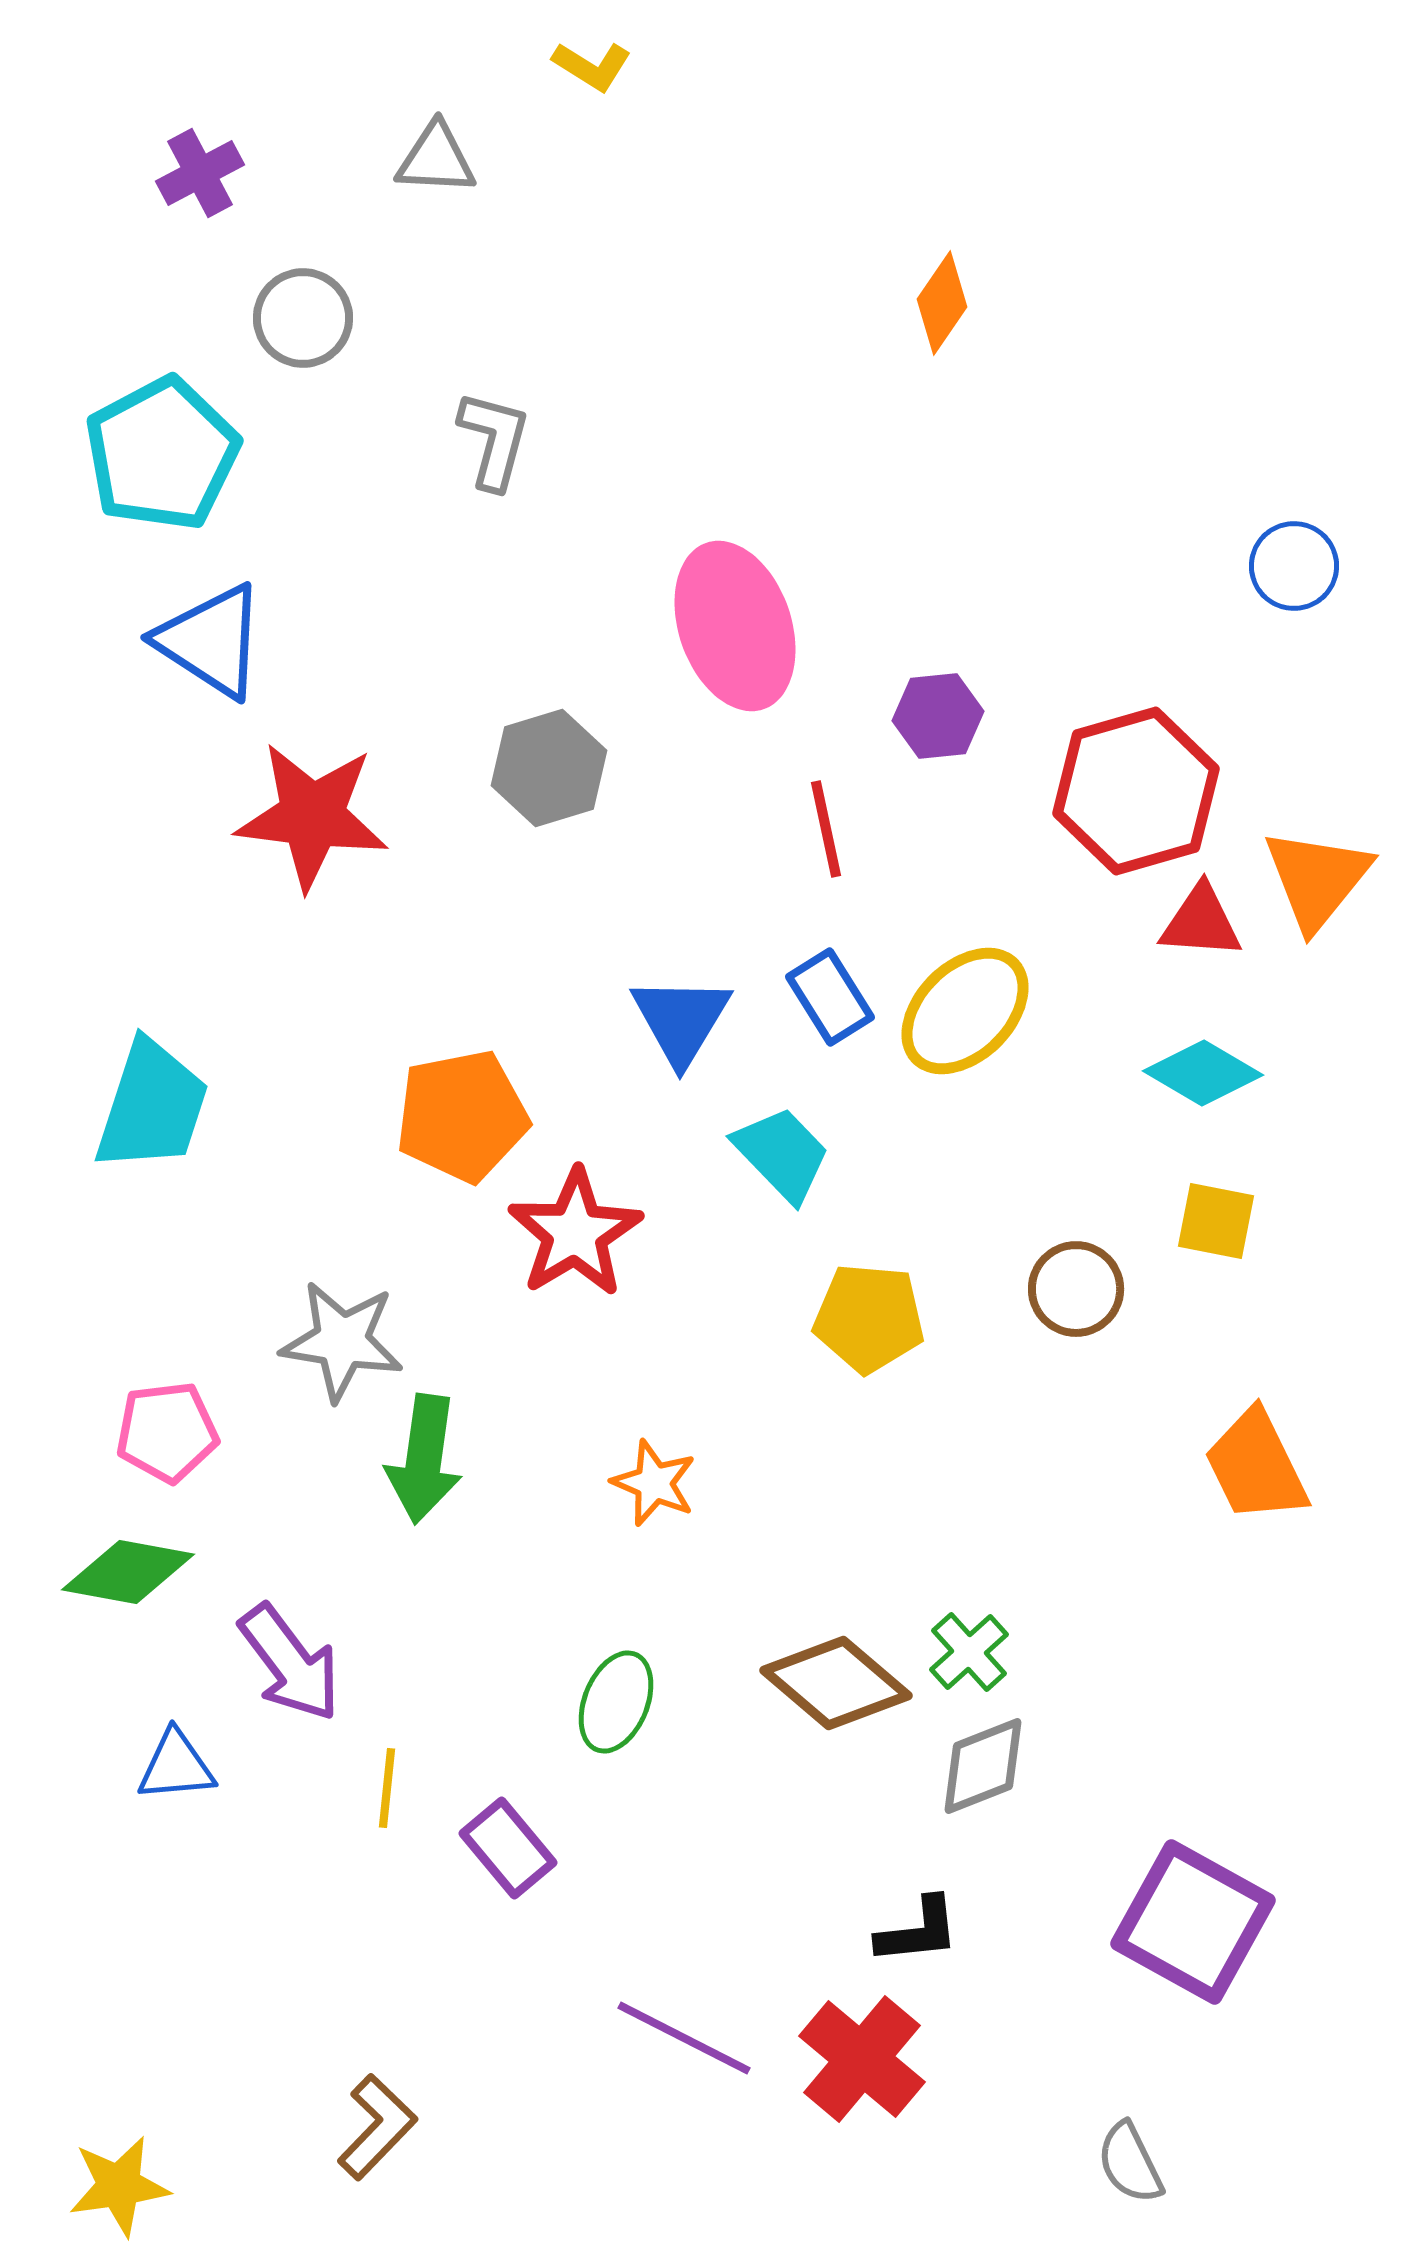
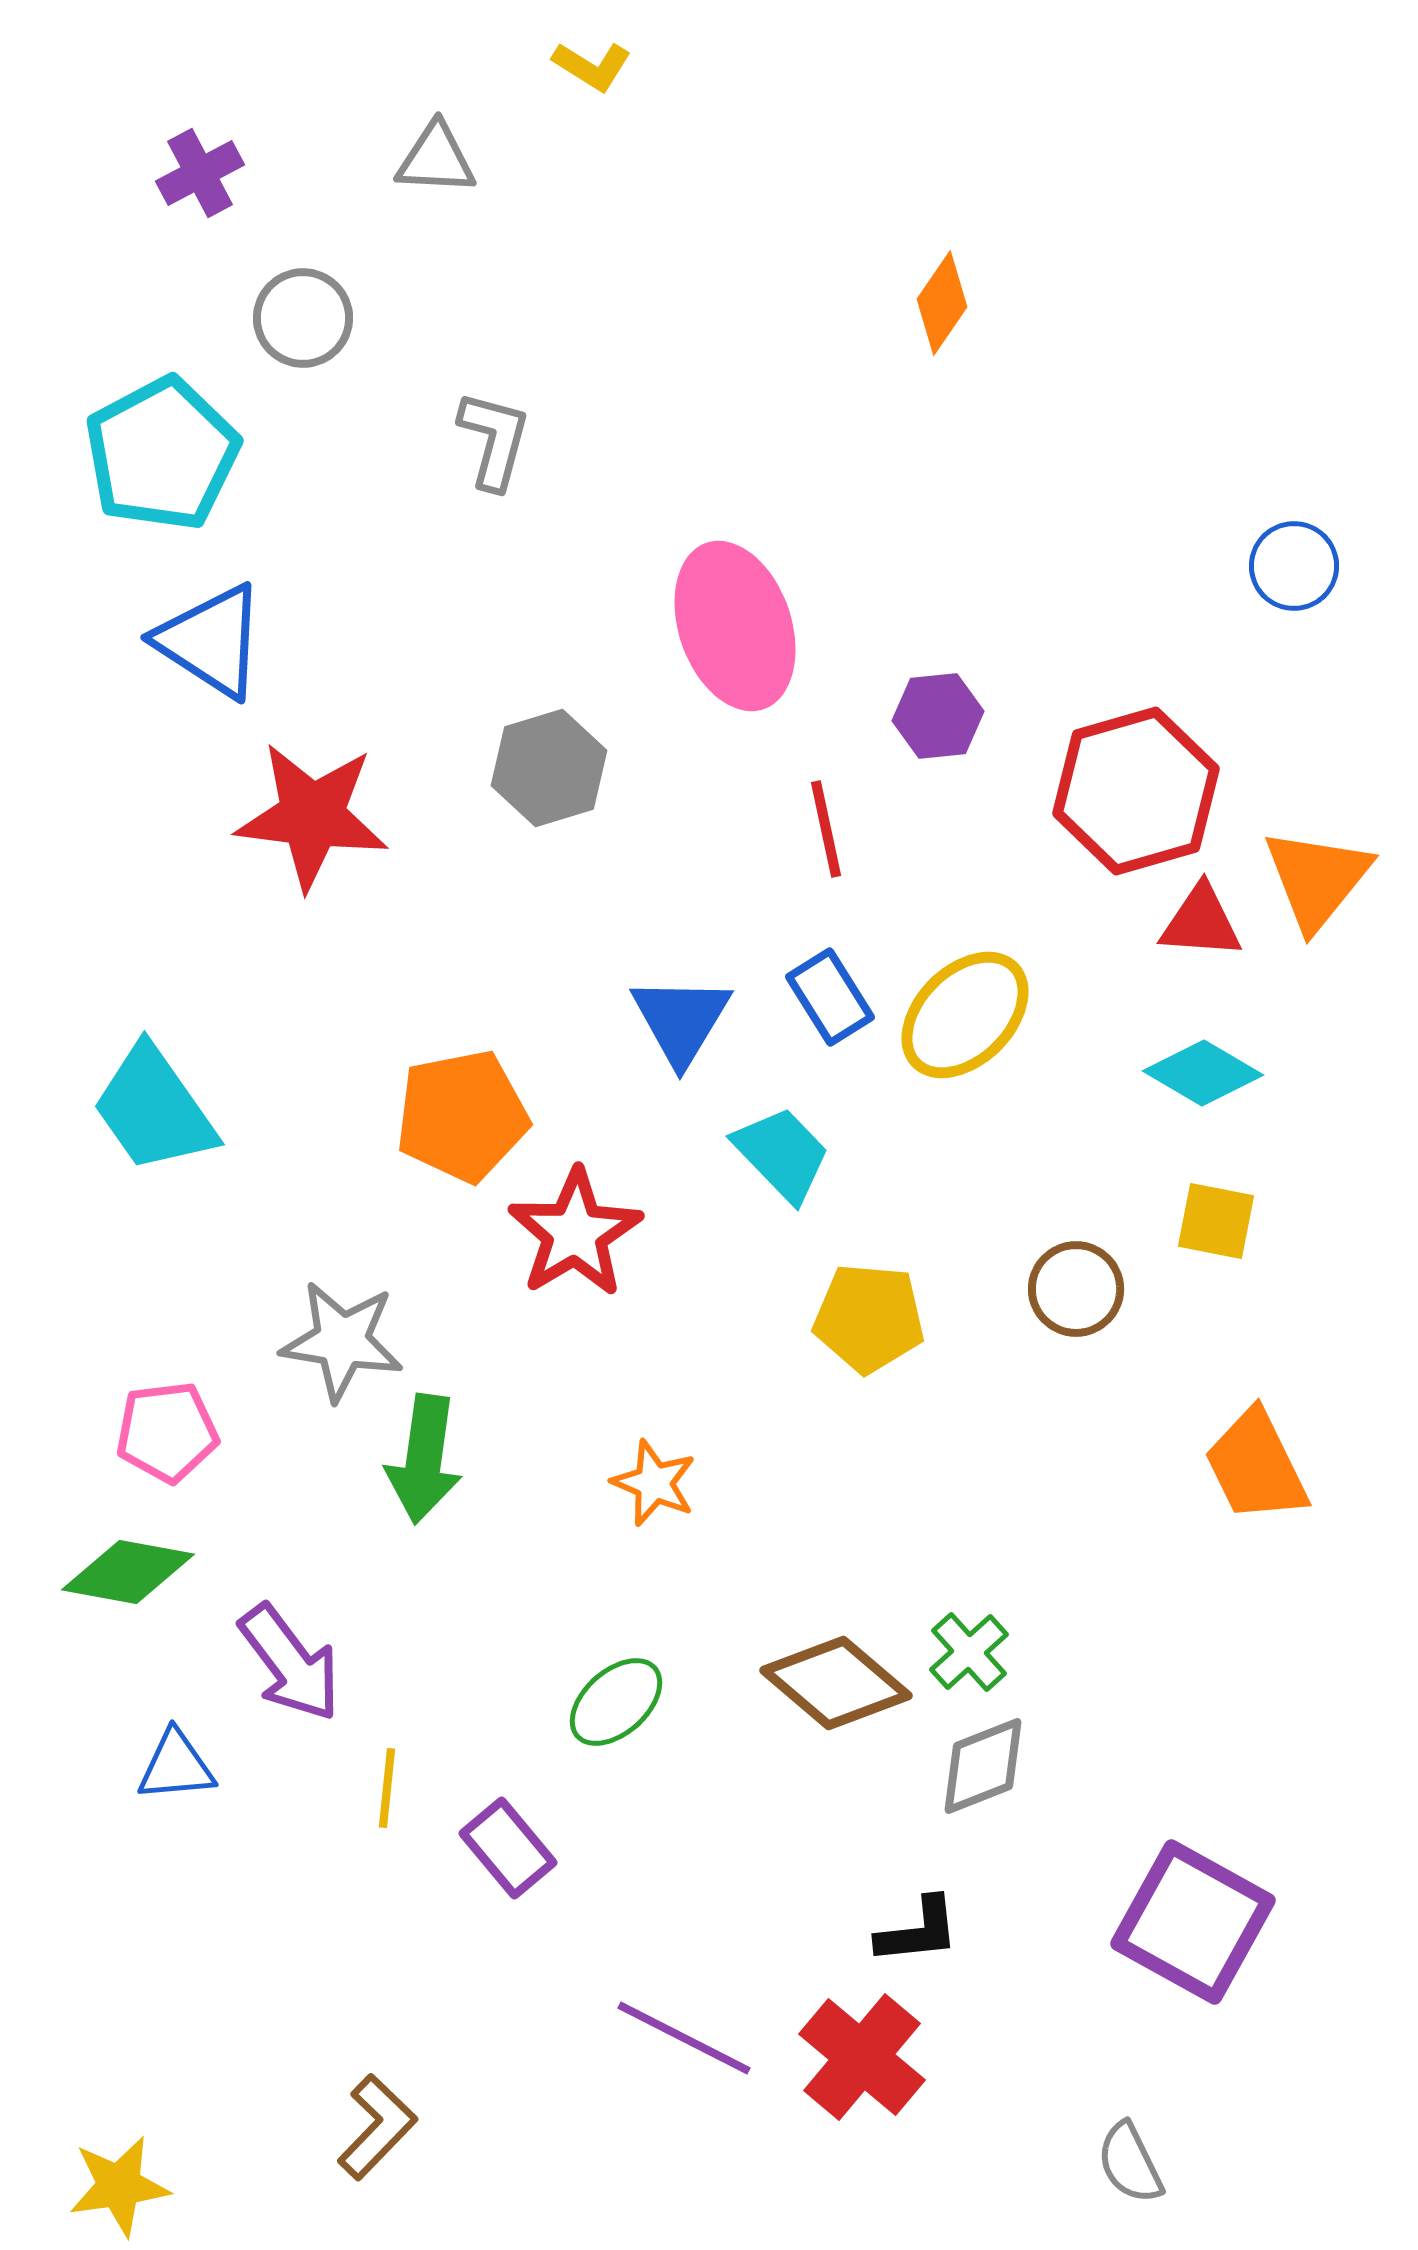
yellow ellipse at (965, 1011): moved 4 px down
cyan trapezoid at (152, 1106): moved 2 px right, 3 px down; rotated 127 degrees clockwise
green ellipse at (616, 1702): rotated 26 degrees clockwise
red cross at (862, 2059): moved 2 px up
